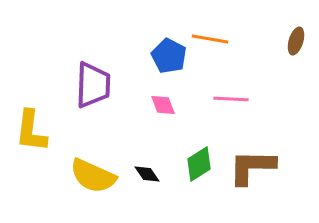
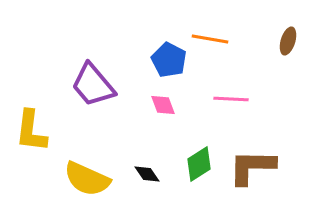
brown ellipse: moved 8 px left
blue pentagon: moved 4 px down
purple trapezoid: rotated 138 degrees clockwise
yellow semicircle: moved 6 px left, 3 px down
